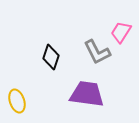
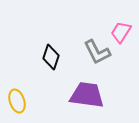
purple trapezoid: moved 1 px down
